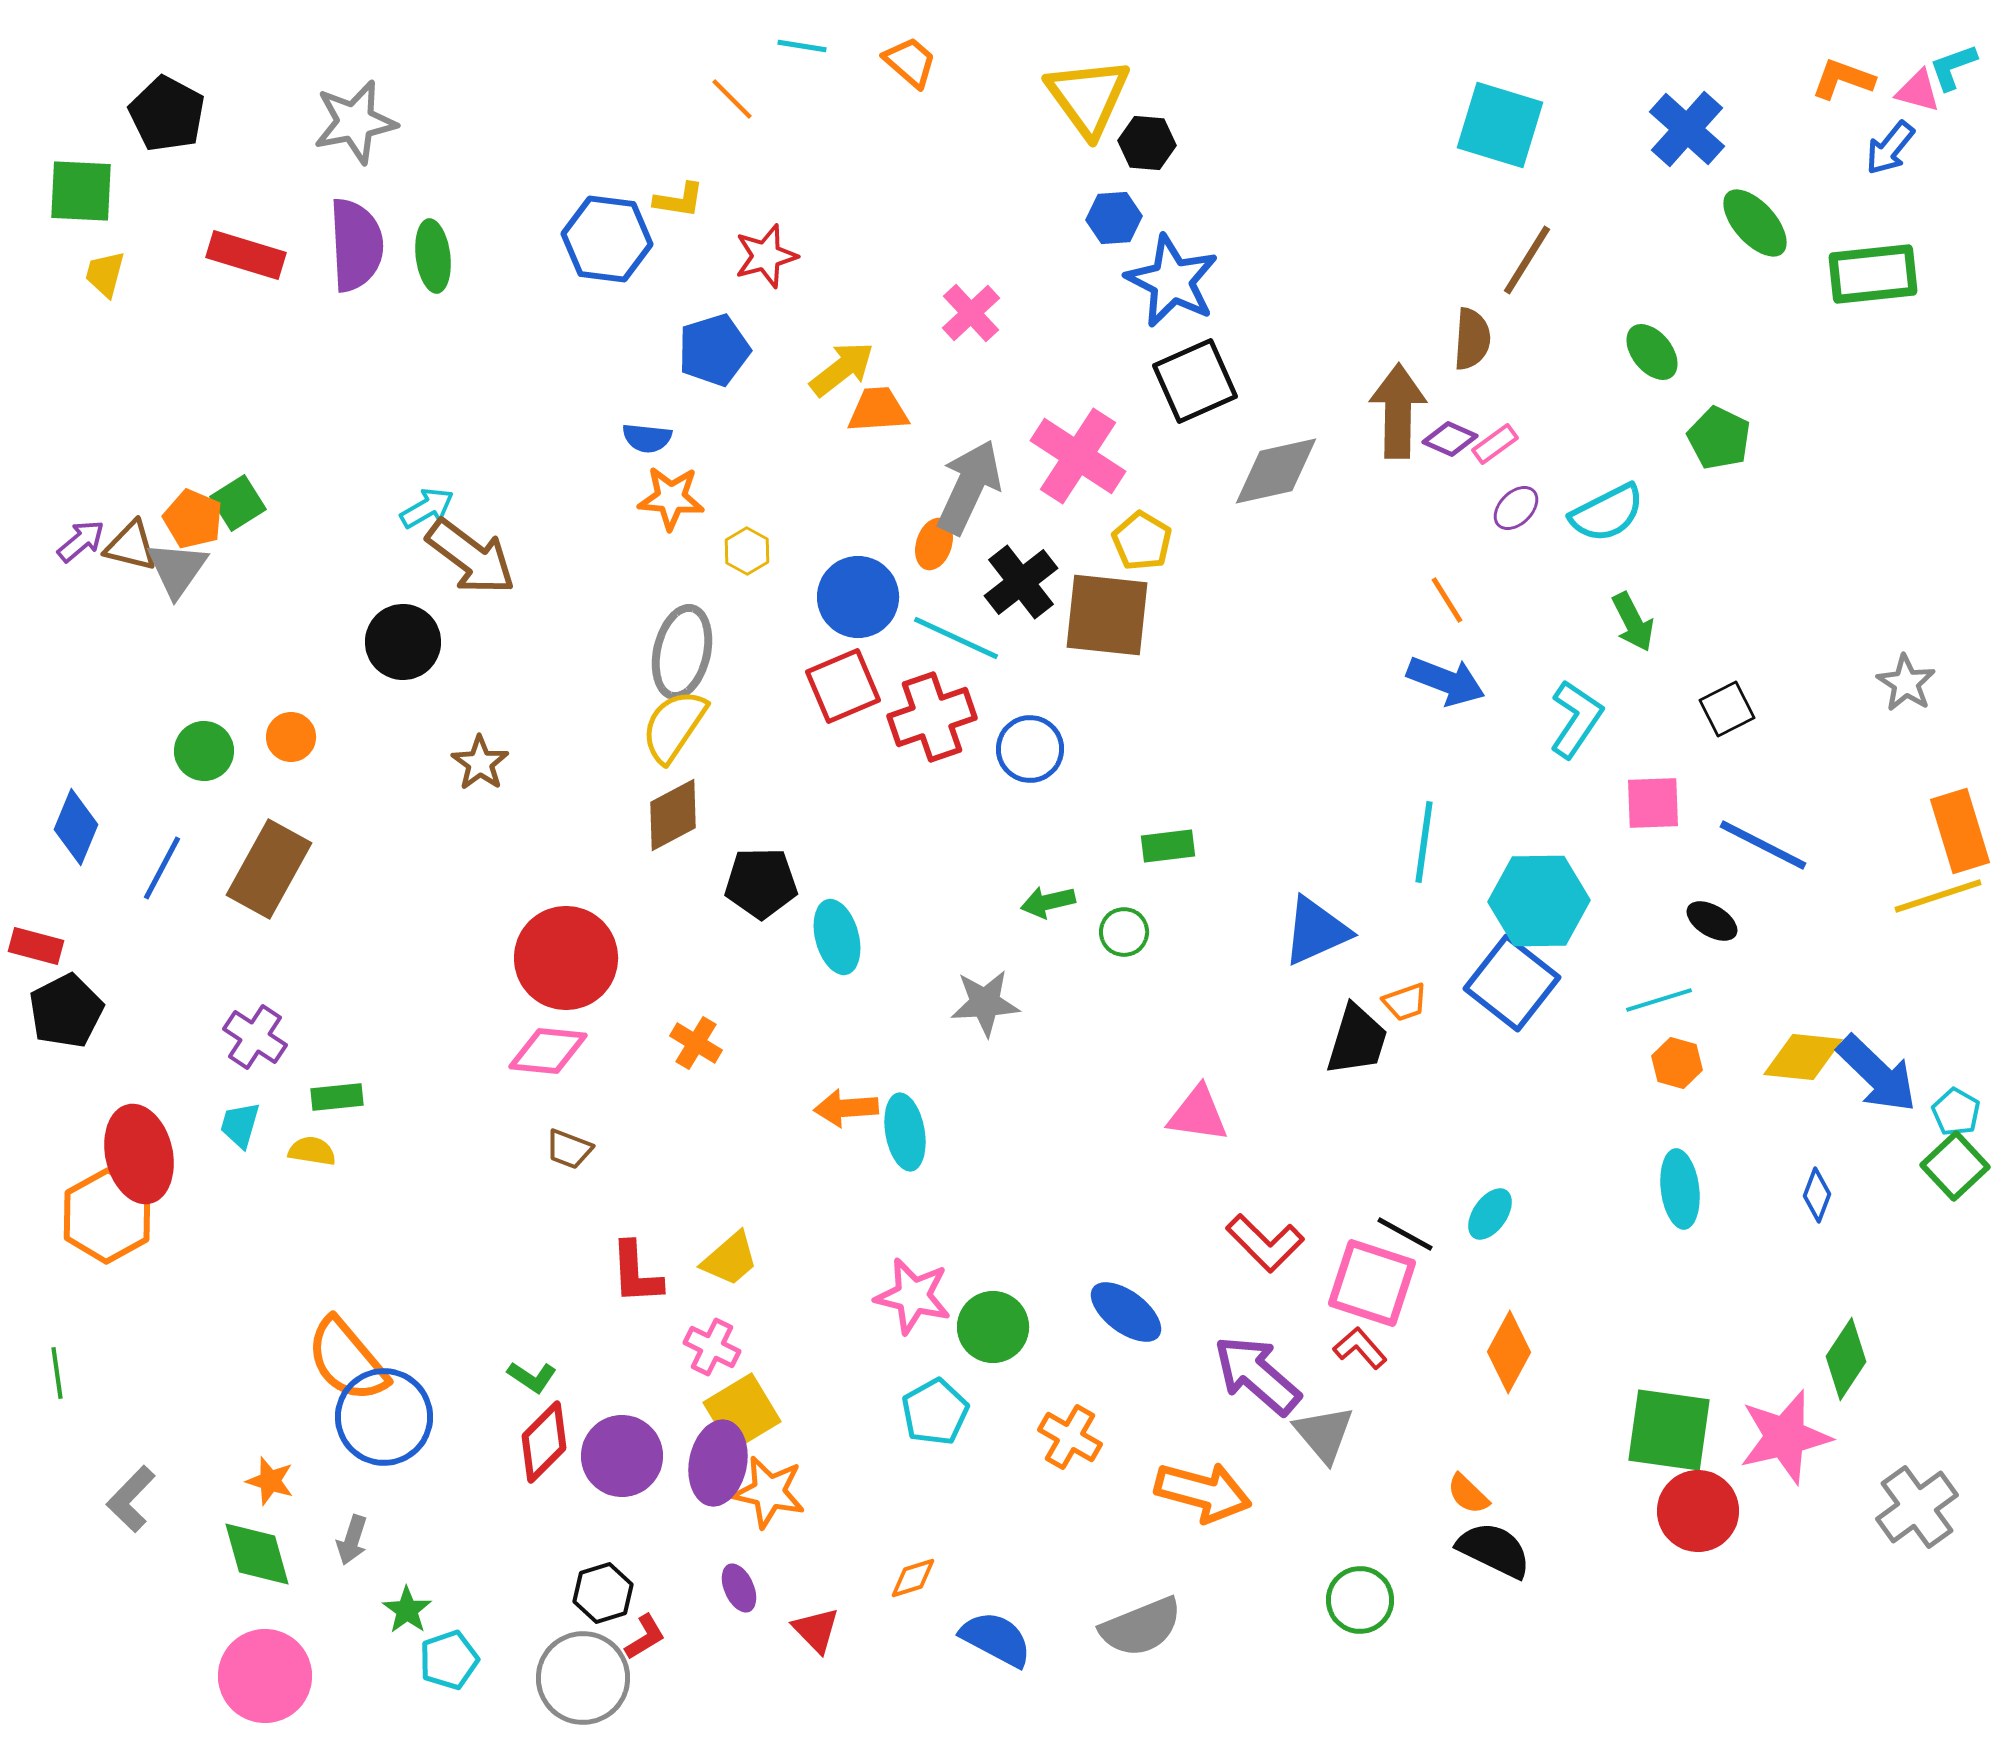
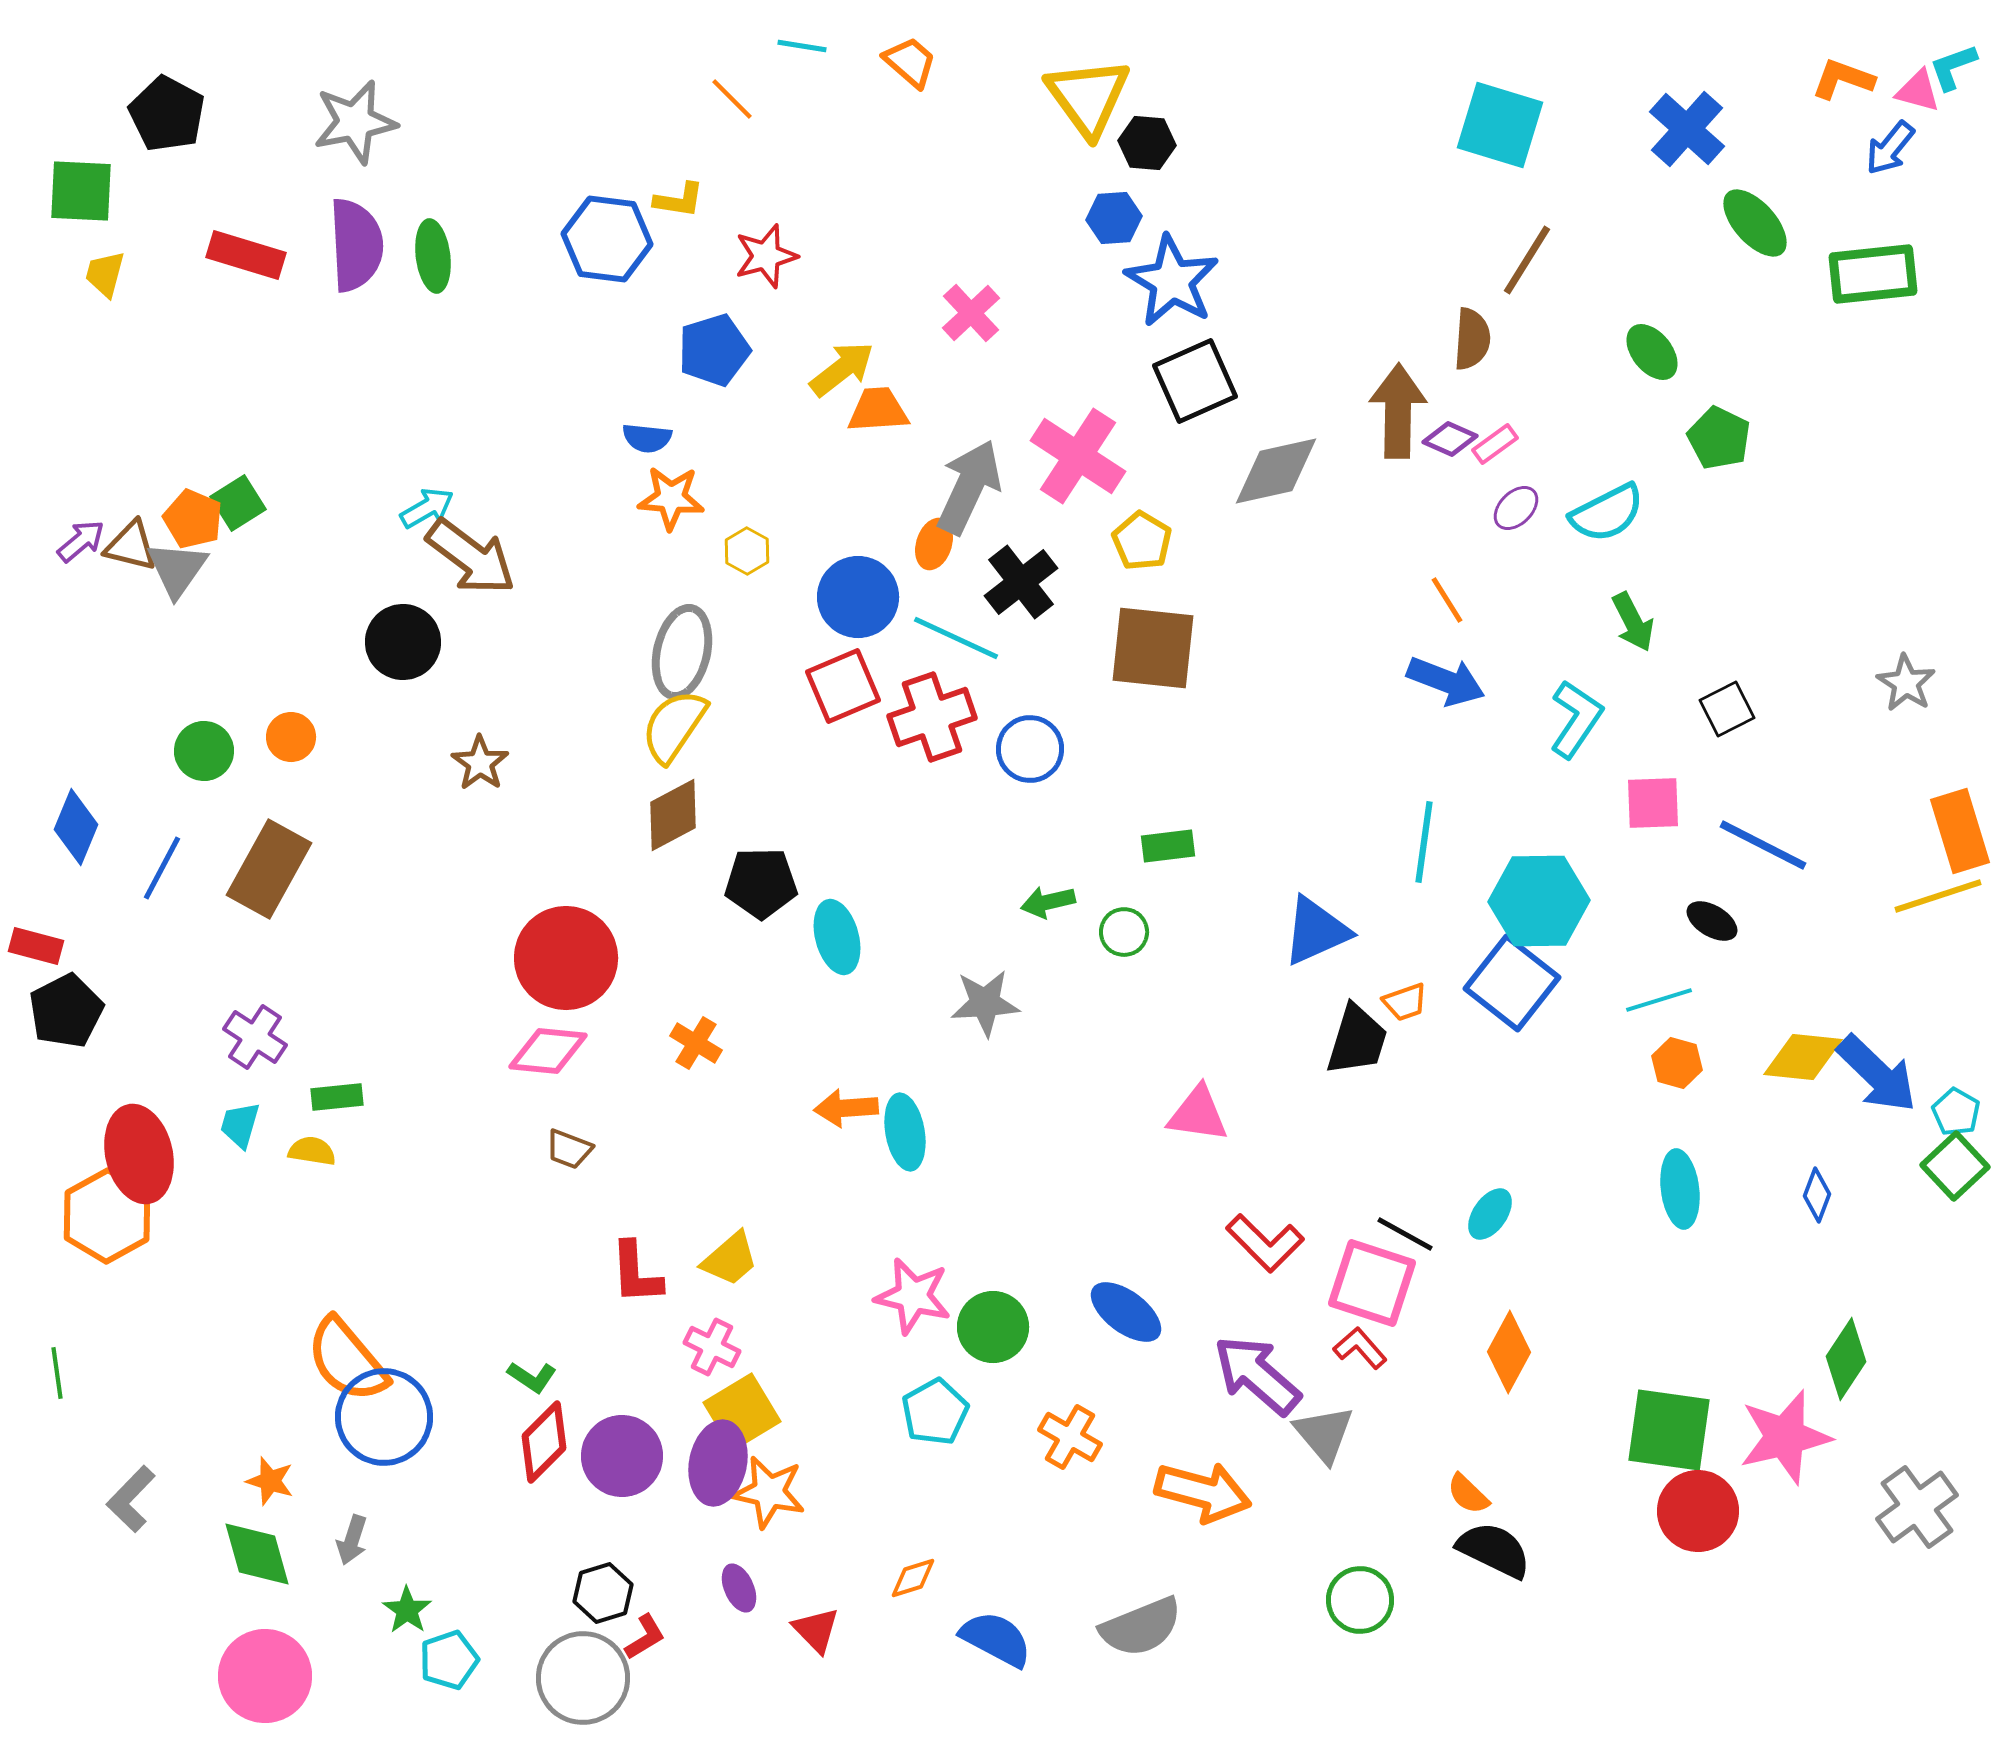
blue star at (1172, 281): rotated 4 degrees clockwise
brown square at (1107, 615): moved 46 px right, 33 px down
